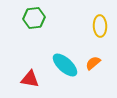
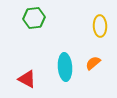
cyan ellipse: moved 2 px down; rotated 44 degrees clockwise
red triangle: moved 3 px left; rotated 18 degrees clockwise
